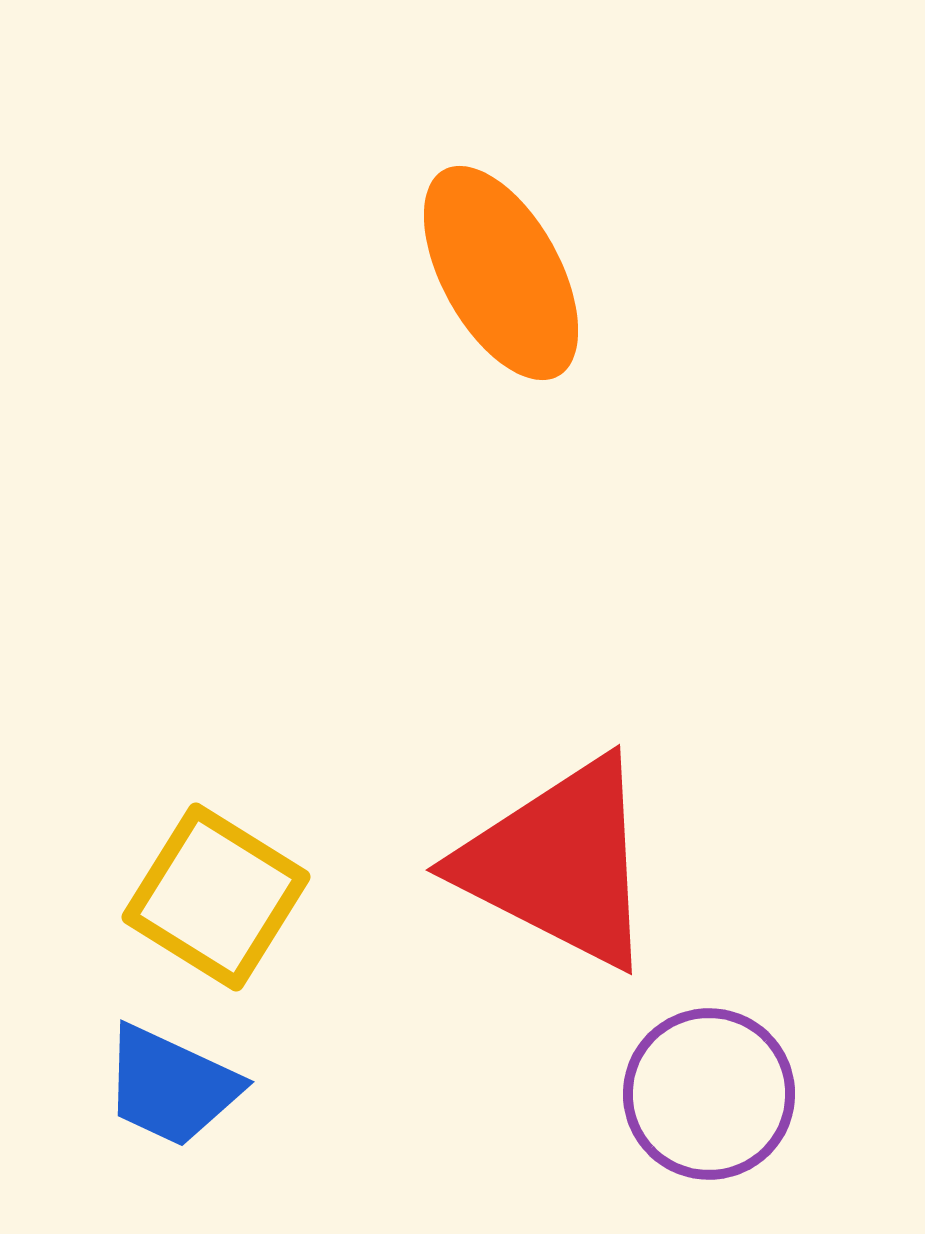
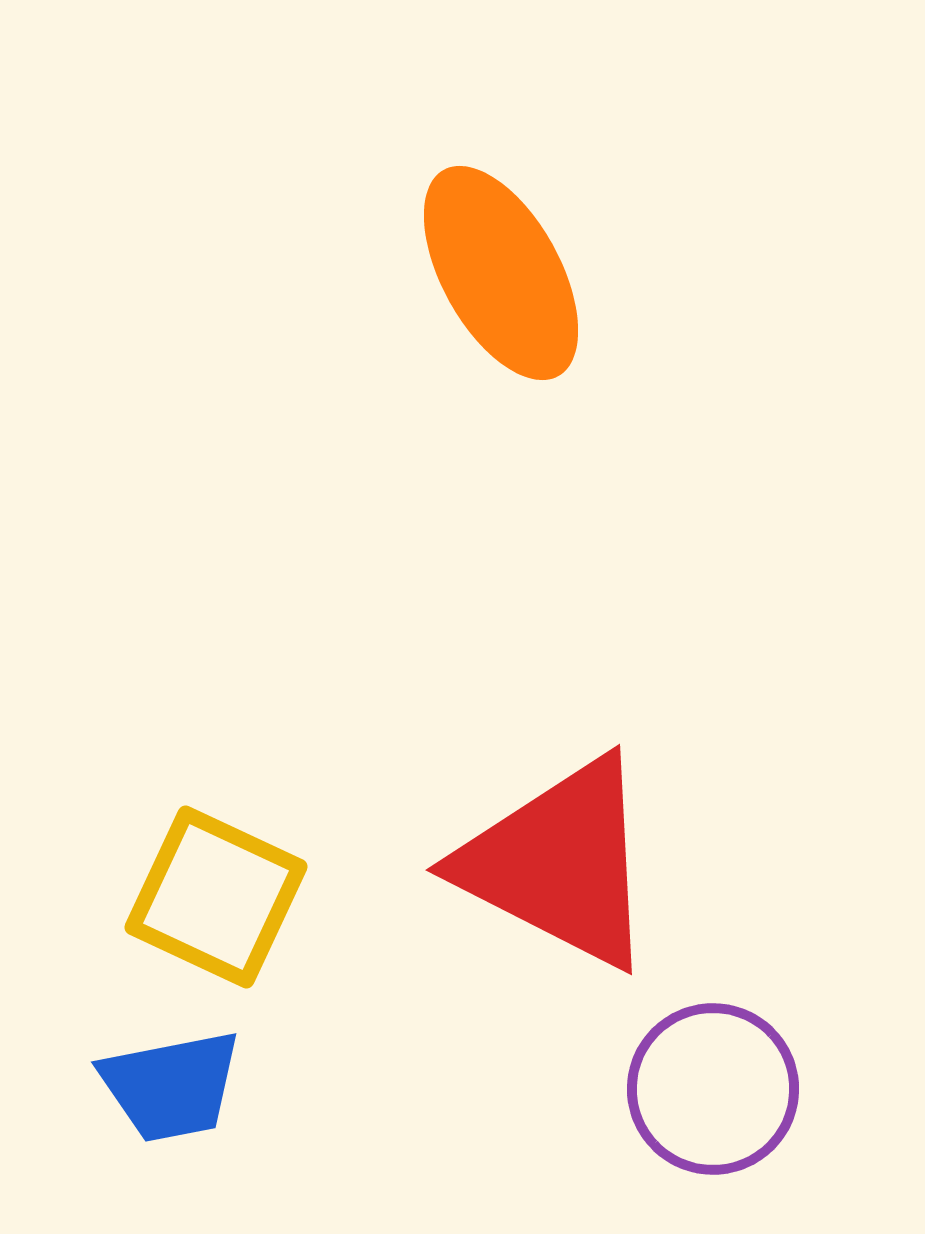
yellow square: rotated 7 degrees counterclockwise
blue trapezoid: rotated 36 degrees counterclockwise
purple circle: moved 4 px right, 5 px up
